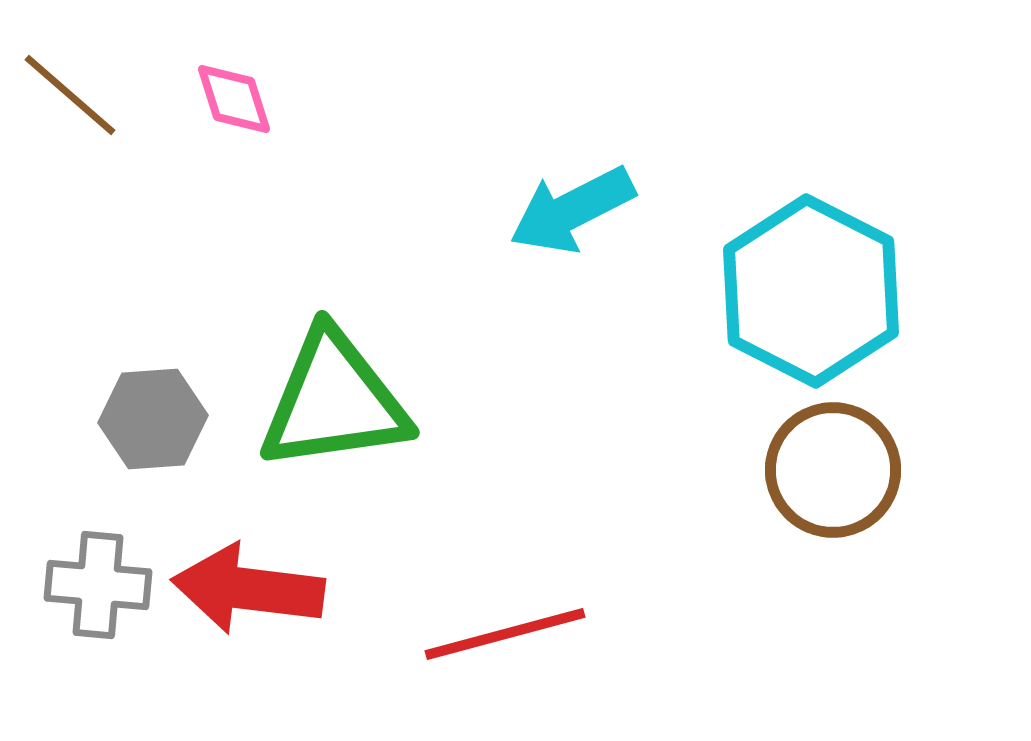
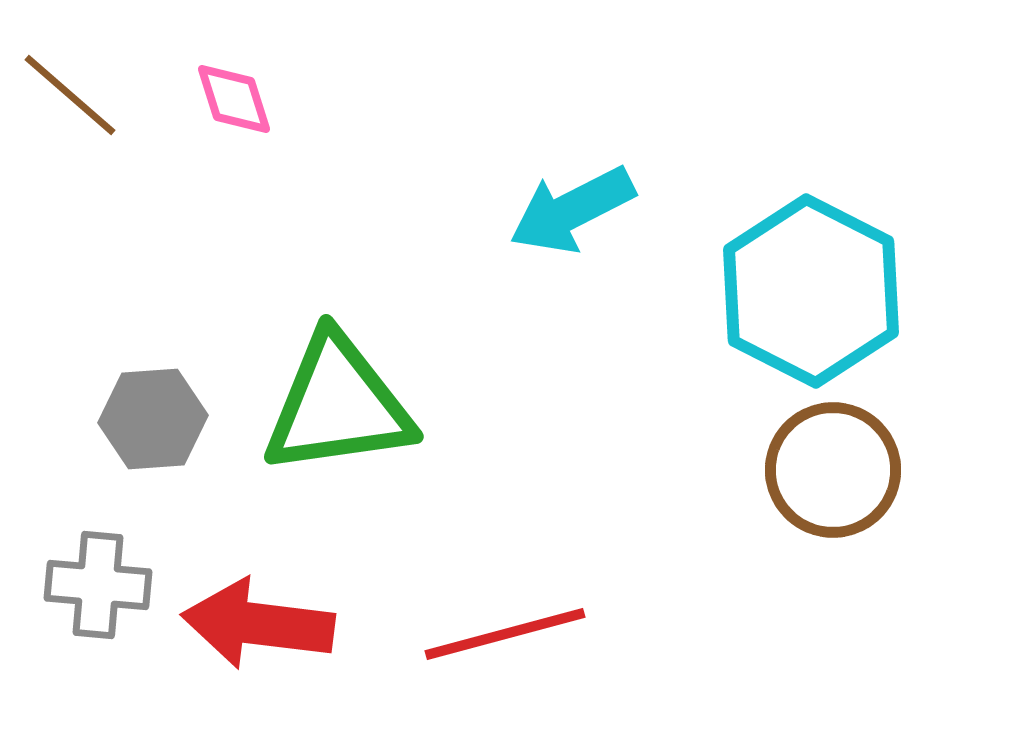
green triangle: moved 4 px right, 4 px down
red arrow: moved 10 px right, 35 px down
